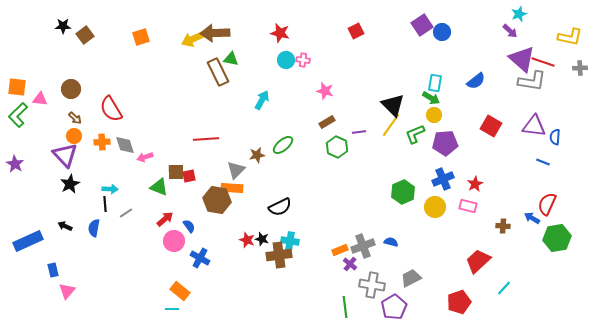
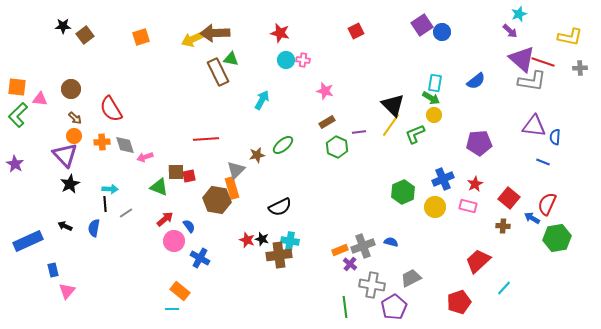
red square at (491, 126): moved 18 px right, 72 px down; rotated 10 degrees clockwise
purple pentagon at (445, 143): moved 34 px right
orange rectangle at (232, 188): rotated 70 degrees clockwise
